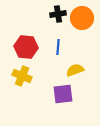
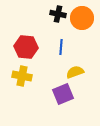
black cross: rotated 21 degrees clockwise
blue line: moved 3 px right
yellow semicircle: moved 2 px down
yellow cross: rotated 12 degrees counterclockwise
purple square: rotated 15 degrees counterclockwise
